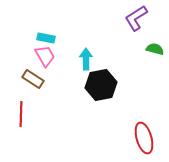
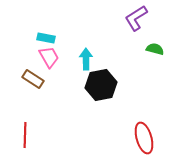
pink trapezoid: moved 4 px right, 1 px down
red line: moved 4 px right, 21 px down
